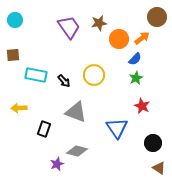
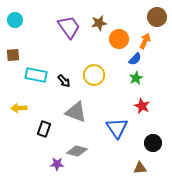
orange arrow: moved 3 px right, 3 px down; rotated 28 degrees counterclockwise
purple star: rotated 24 degrees clockwise
brown triangle: moved 19 px left; rotated 40 degrees counterclockwise
